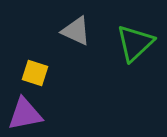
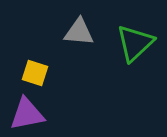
gray triangle: moved 3 px right, 1 px down; rotated 20 degrees counterclockwise
purple triangle: moved 2 px right
